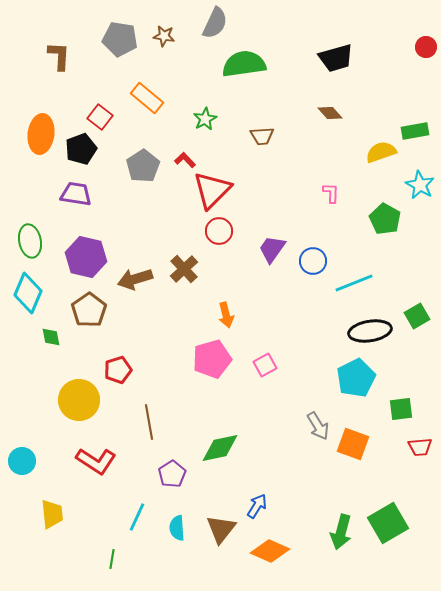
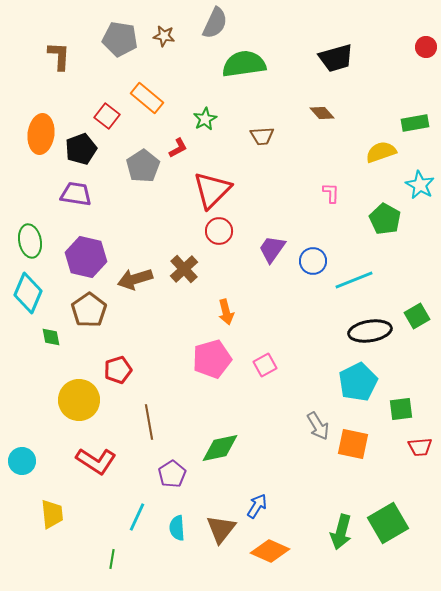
brown diamond at (330, 113): moved 8 px left
red square at (100, 117): moved 7 px right, 1 px up
green rectangle at (415, 131): moved 8 px up
red L-shape at (185, 160): moved 7 px left, 12 px up; rotated 105 degrees clockwise
cyan line at (354, 283): moved 3 px up
orange arrow at (226, 315): moved 3 px up
cyan pentagon at (356, 378): moved 2 px right, 4 px down
orange square at (353, 444): rotated 8 degrees counterclockwise
